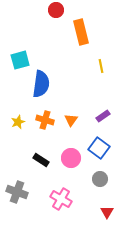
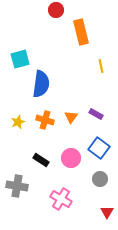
cyan square: moved 1 px up
purple rectangle: moved 7 px left, 2 px up; rotated 64 degrees clockwise
orange triangle: moved 3 px up
gray cross: moved 6 px up; rotated 10 degrees counterclockwise
